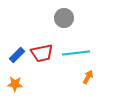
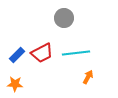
red trapezoid: rotated 15 degrees counterclockwise
